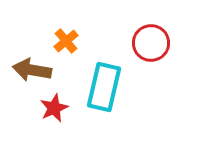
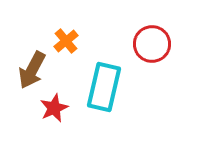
red circle: moved 1 px right, 1 px down
brown arrow: rotated 72 degrees counterclockwise
